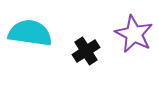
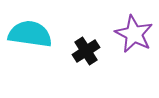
cyan semicircle: moved 1 px down
